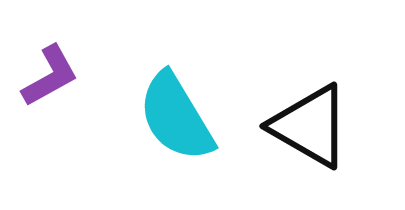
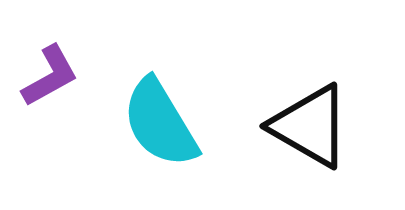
cyan semicircle: moved 16 px left, 6 px down
